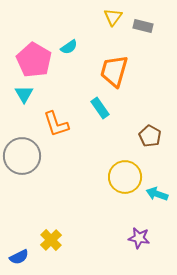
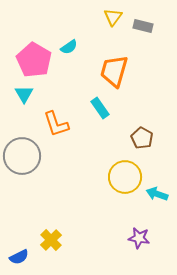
brown pentagon: moved 8 px left, 2 px down
